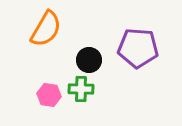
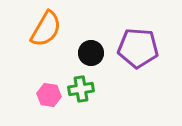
black circle: moved 2 px right, 7 px up
green cross: rotated 10 degrees counterclockwise
